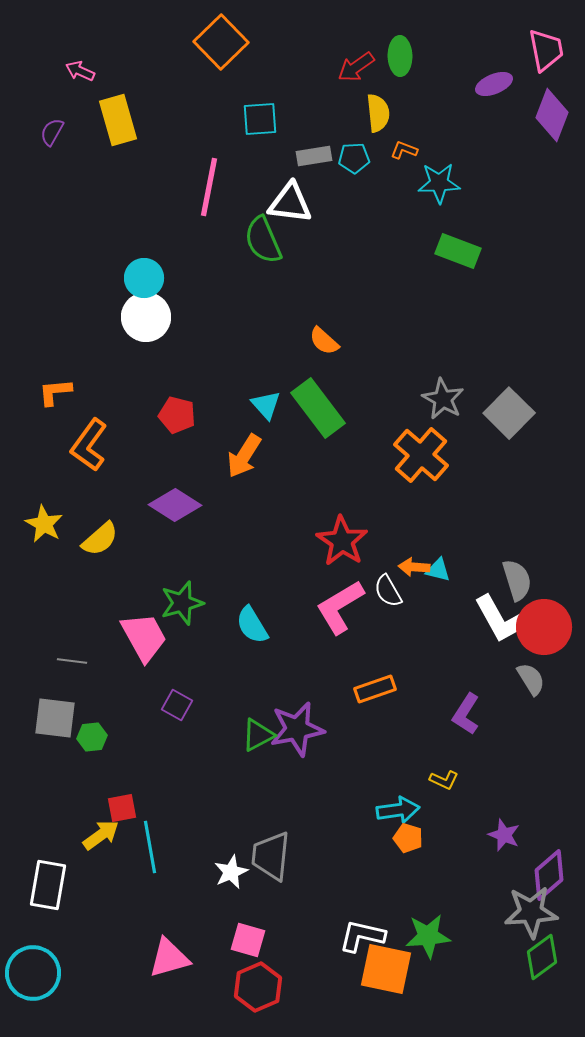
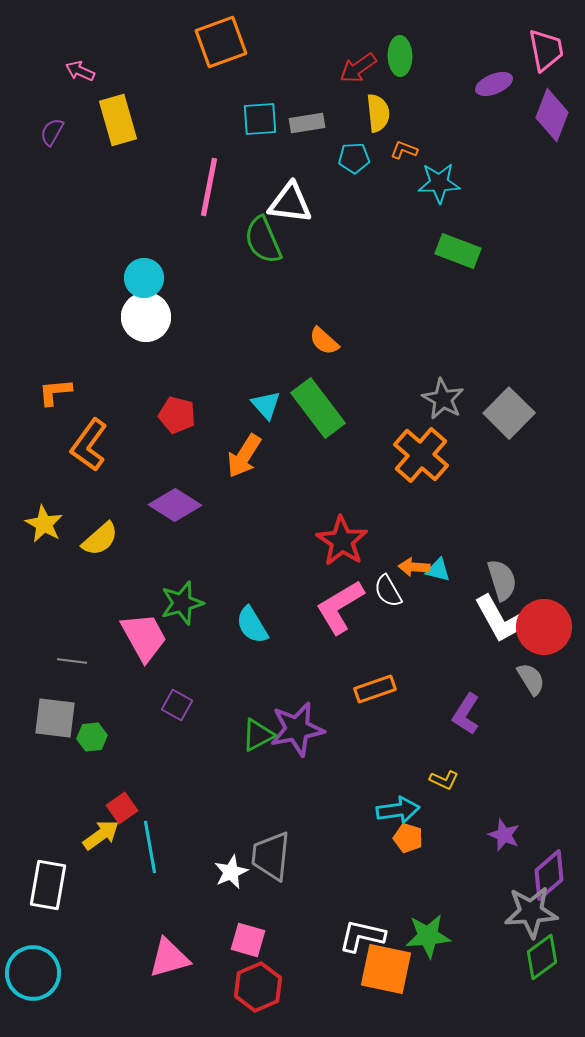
orange square at (221, 42): rotated 24 degrees clockwise
red arrow at (356, 67): moved 2 px right, 1 px down
gray rectangle at (314, 156): moved 7 px left, 33 px up
gray semicircle at (517, 580): moved 15 px left
red square at (122, 808): rotated 24 degrees counterclockwise
